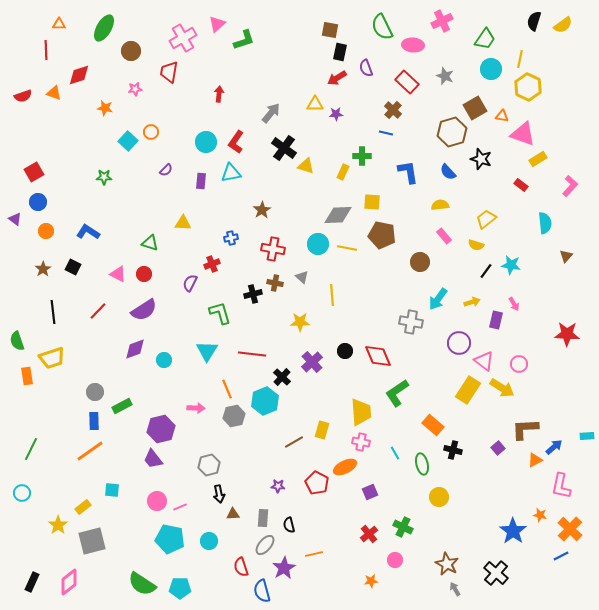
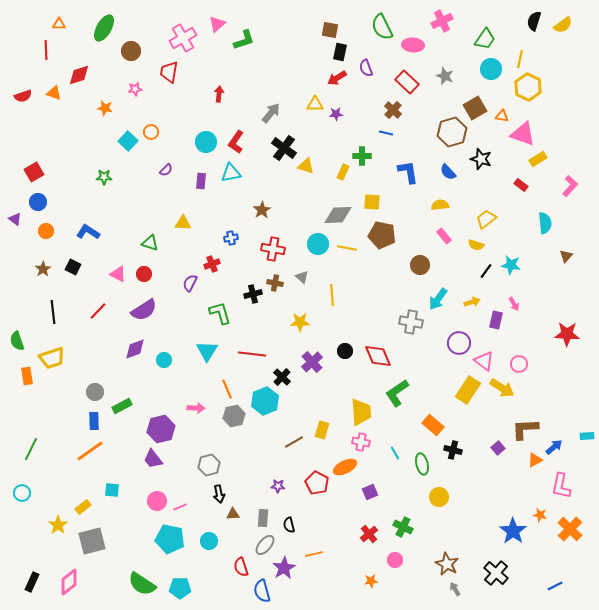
brown circle at (420, 262): moved 3 px down
blue line at (561, 556): moved 6 px left, 30 px down
